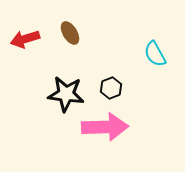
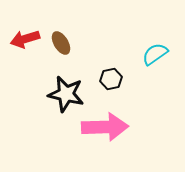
brown ellipse: moved 9 px left, 10 px down
cyan semicircle: rotated 84 degrees clockwise
black hexagon: moved 9 px up; rotated 10 degrees clockwise
black star: rotated 6 degrees clockwise
